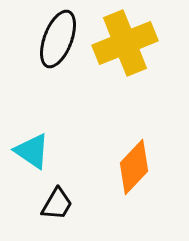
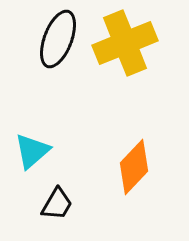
cyan triangle: rotated 45 degrees clockwise
